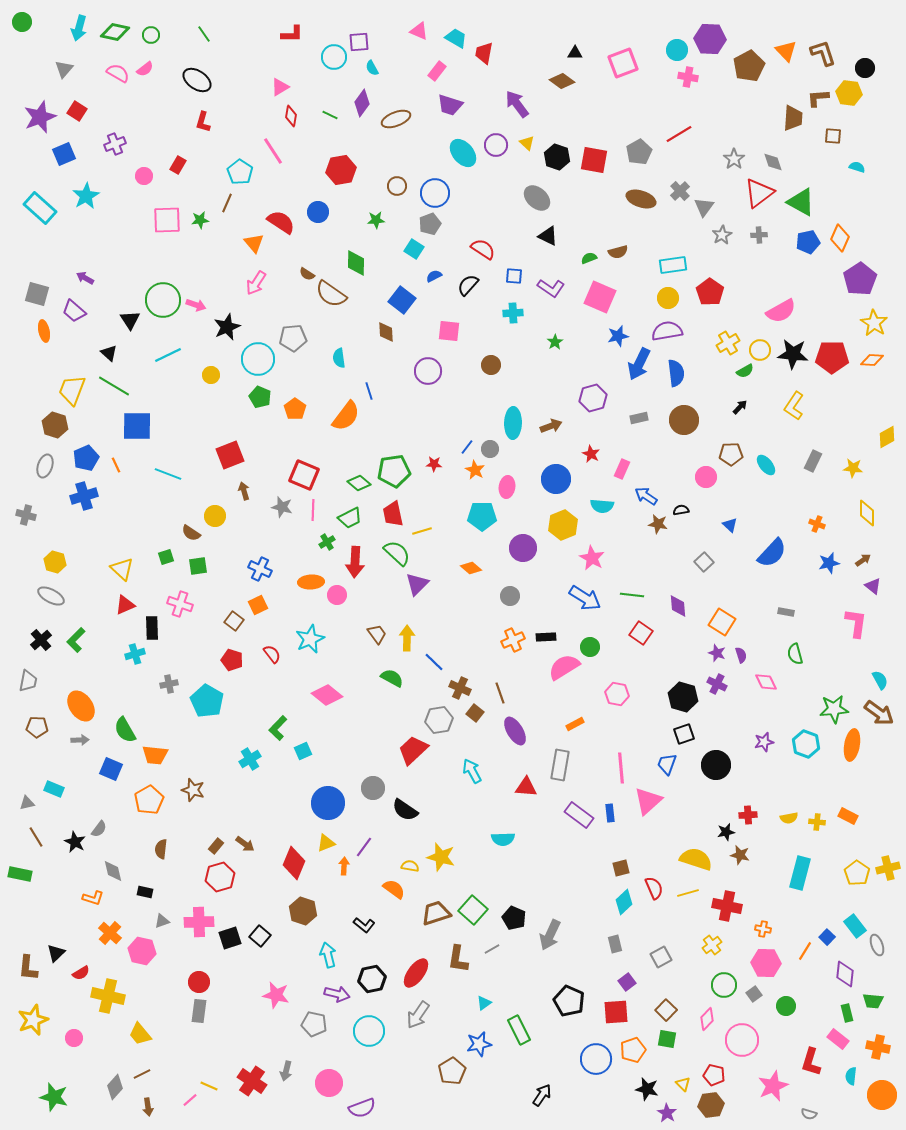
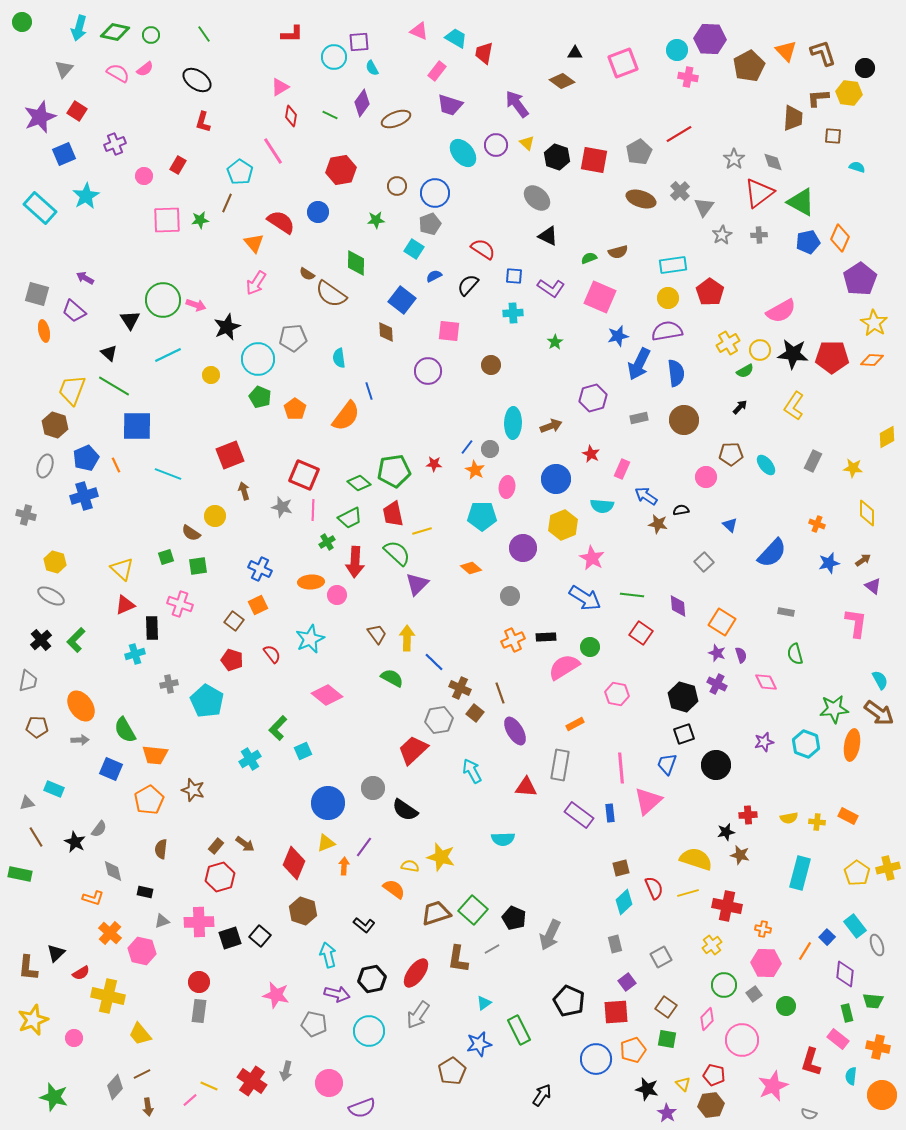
brown square at (666, 1010): moved 3 px up; rotated 10 degrees counterclockwise
